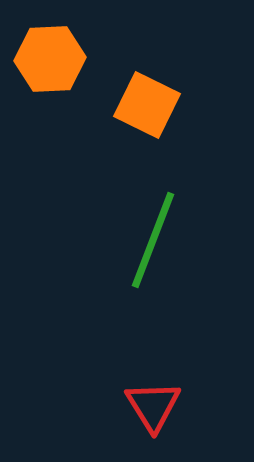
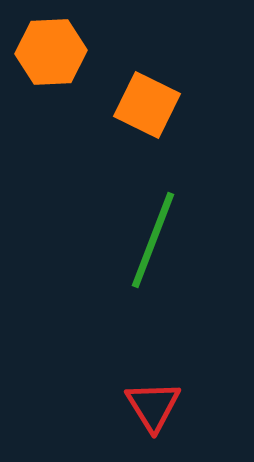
orange hexagon: moved 1 px right, 7 px up
